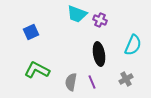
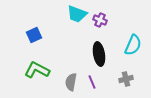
blue square: moved 3 px right, 3 px down
gray cross: rotated 16 degrees clockwise
